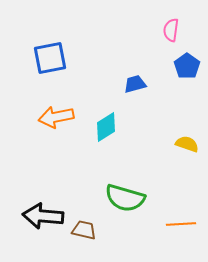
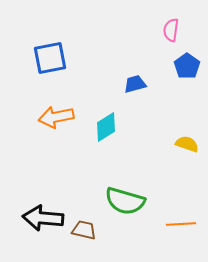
green semicircle: moved 3 px down
black arrow: moved 2 px down
